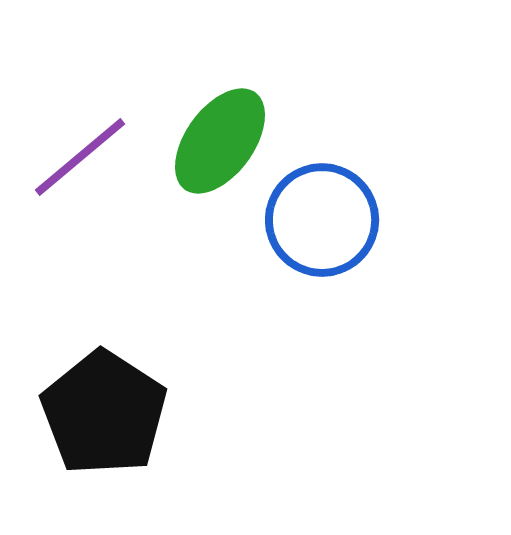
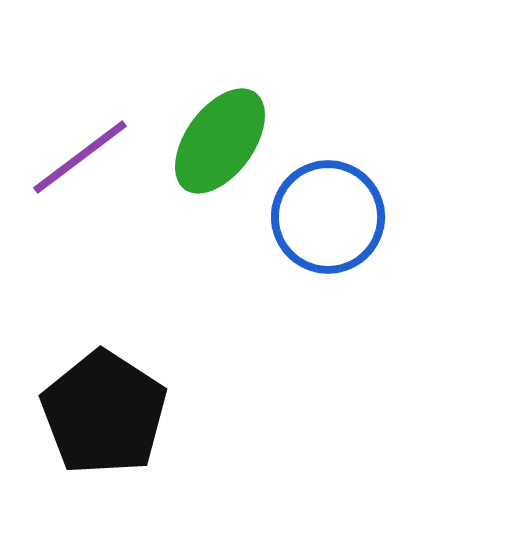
purple line: rotated 3 degrees clockwise
blue circle: moved 6 px right, 3 px up
